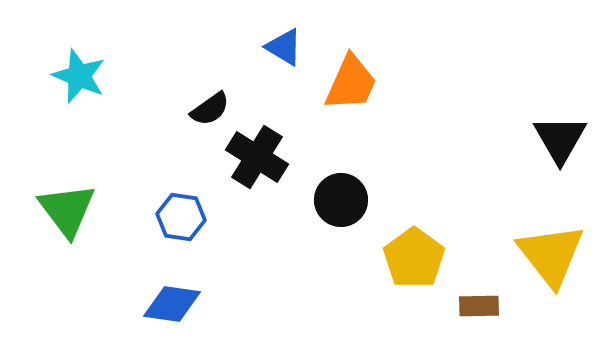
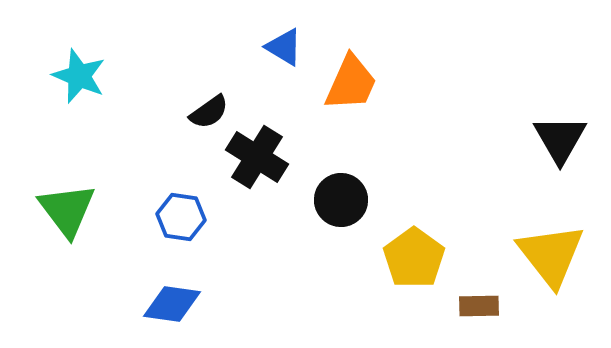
black semicircle: moved 1 px left, 3 px down
